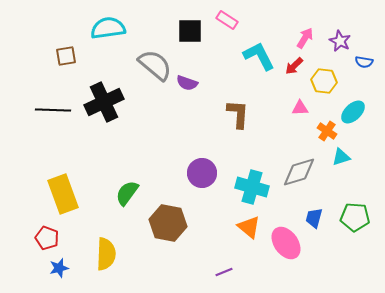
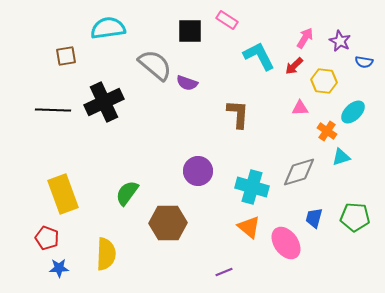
purple circle: moved 4 px left, 2 px up
brown hexagon: rotated 12 degrees counterclockwise
blue star: rotated 12 degrees clockwise
